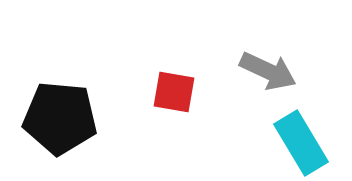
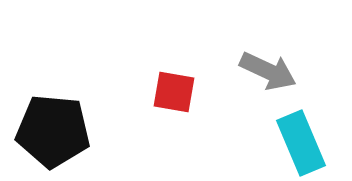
black pentagon: moved 7 px left, 13 px down
cyan rectangle: rotated 8 degrees clockwise
